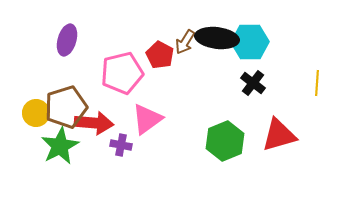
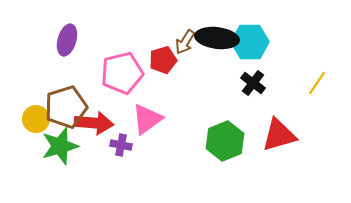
red pentagon: moved 3 px right, 5 px down; rotated 28 degrees clockwise
yellow line: rotated 30 degrees clockwise
yellow circle: moved 6 px down
green star: rotated 12 degrees clockwise
